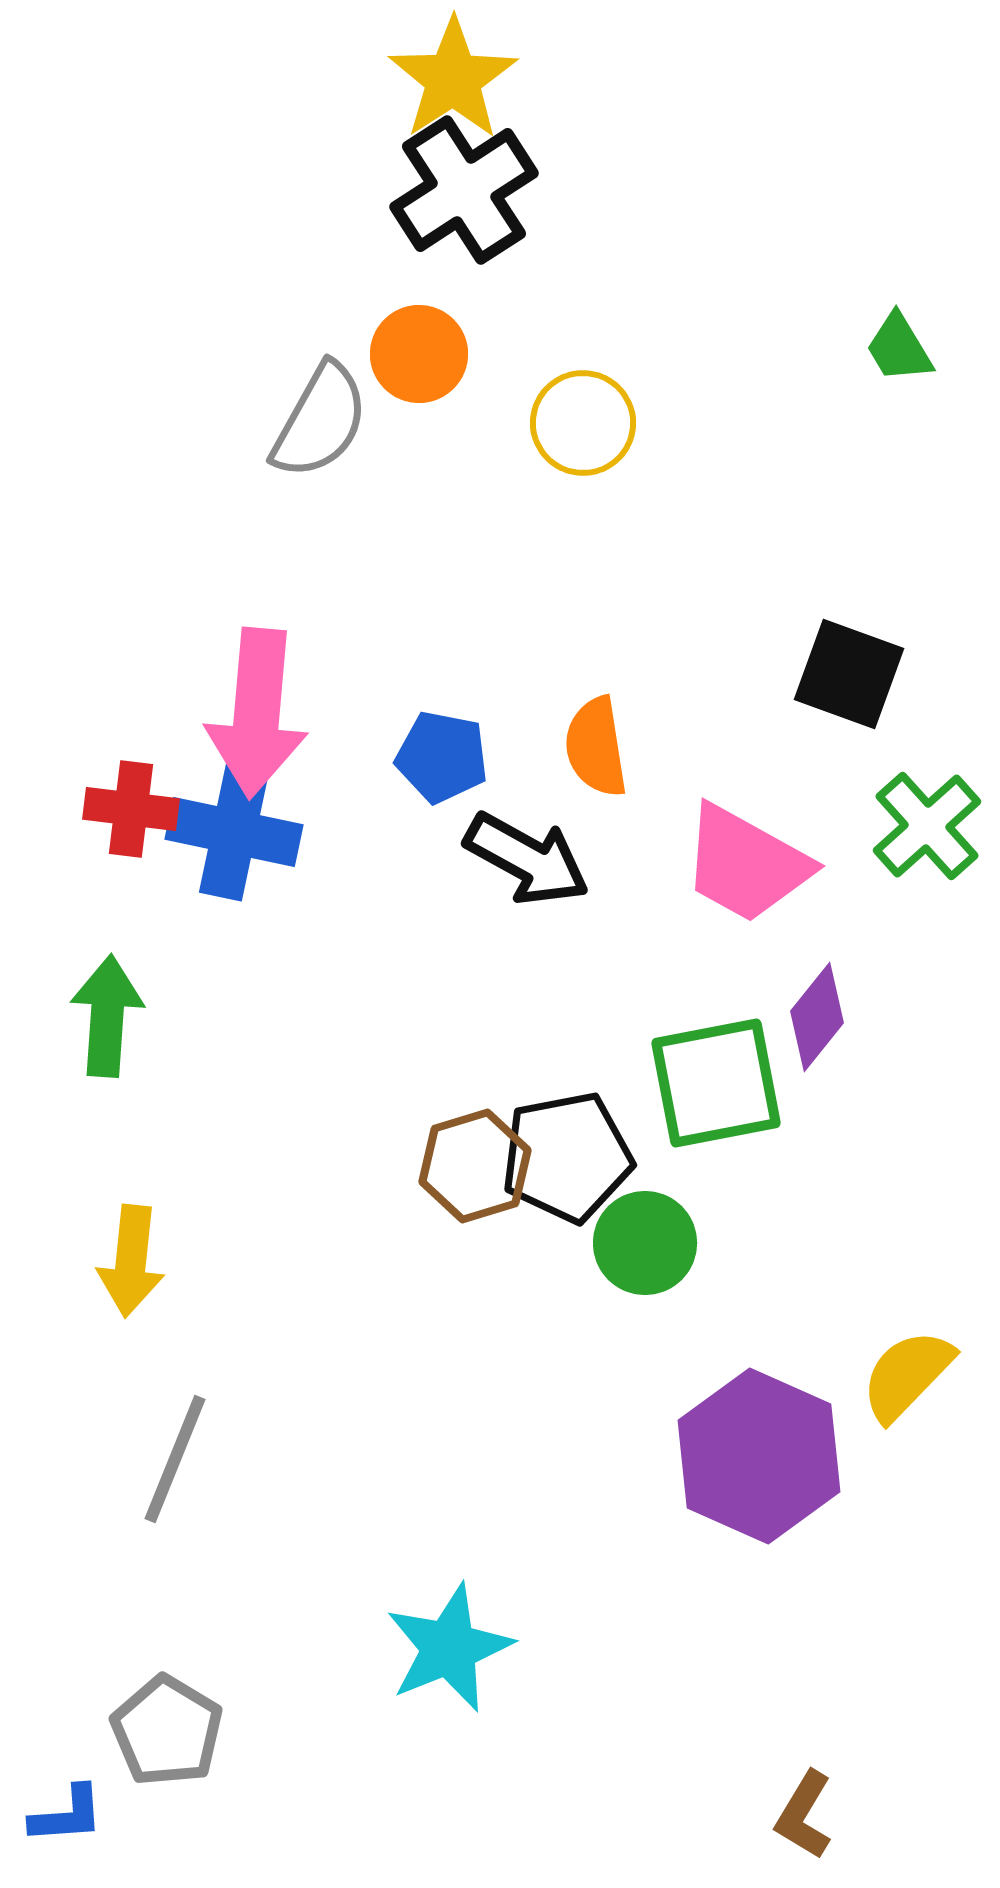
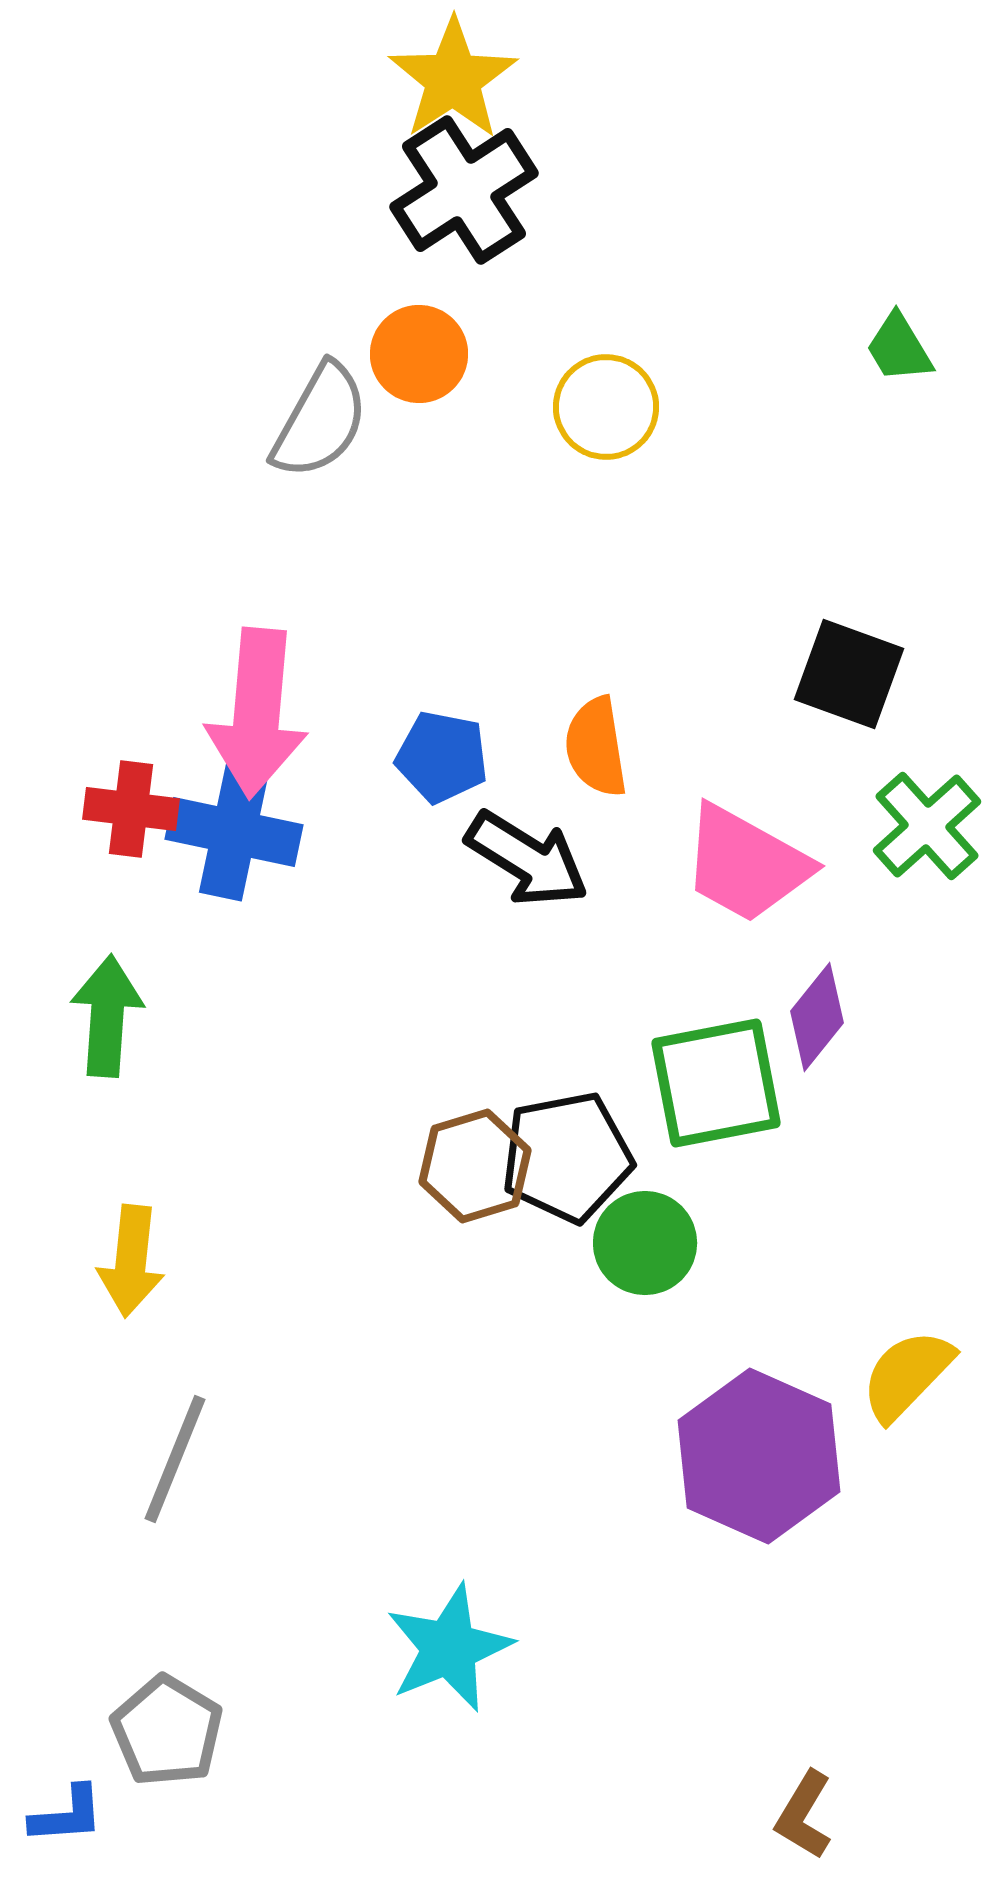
yellow circle: moved 23 px right, 16 px up
black arrow: rotated 3 degrees clockwise
